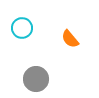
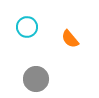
cyan circle: moved 5 px right, 1 px up
